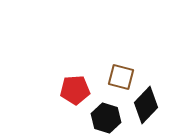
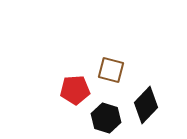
brown square: moved 10 px left, 7 px up
